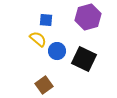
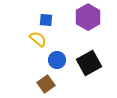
purple hexagon: rotated 15 degrees counterclockwise
blue circle: moved 9 px down
black square: moved 5 px right, 4 px down; rotated 35 degrees clockwise
brown square: moved 2 px right, 1 px up
